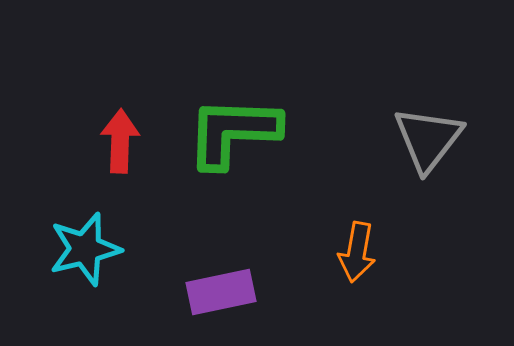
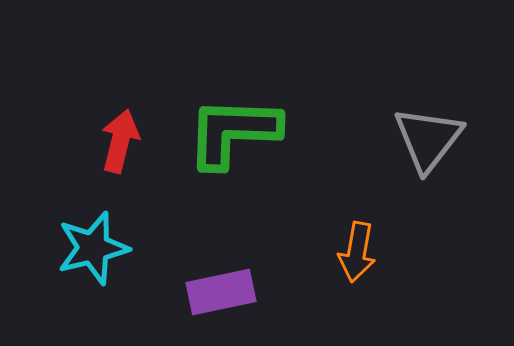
red arrow: rotated 12 degrees clockwise
cyan star: moved 8 px right, 1 px up
